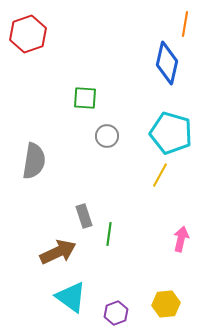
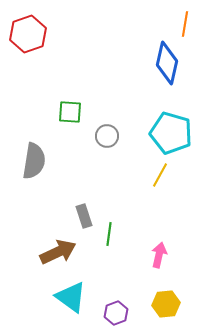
green square: moved 15 px left, 14 px down
pink arrow: moved 22 px left, 16 px down
